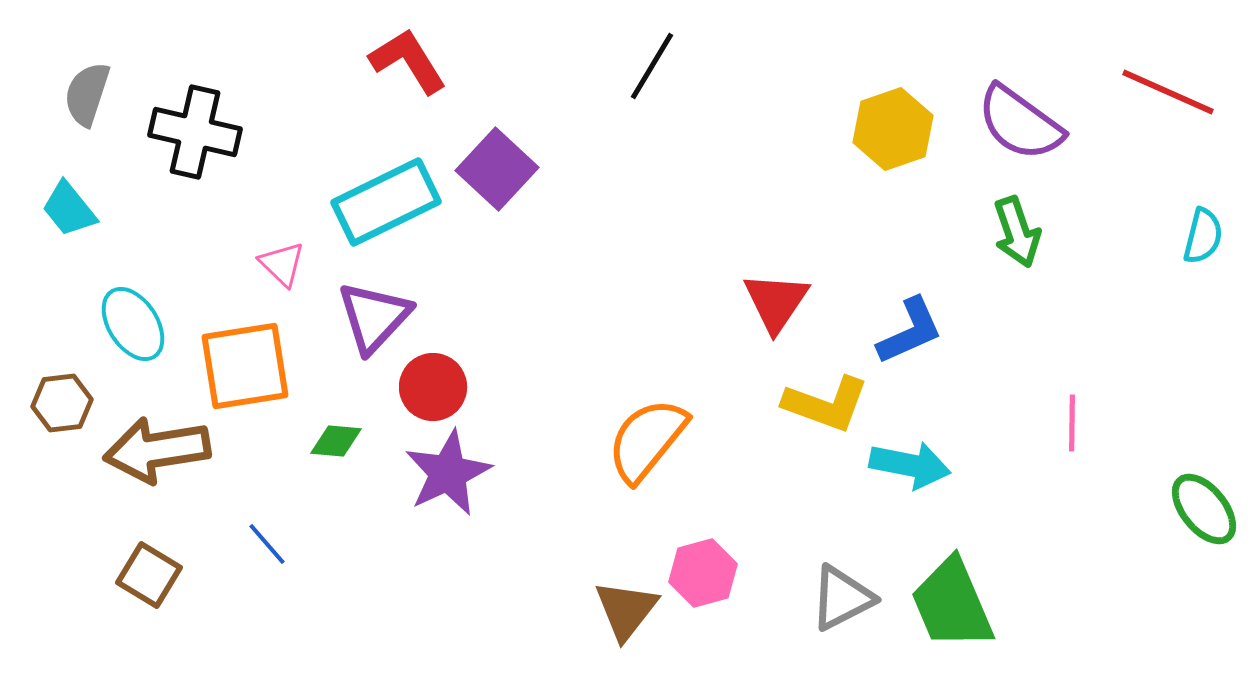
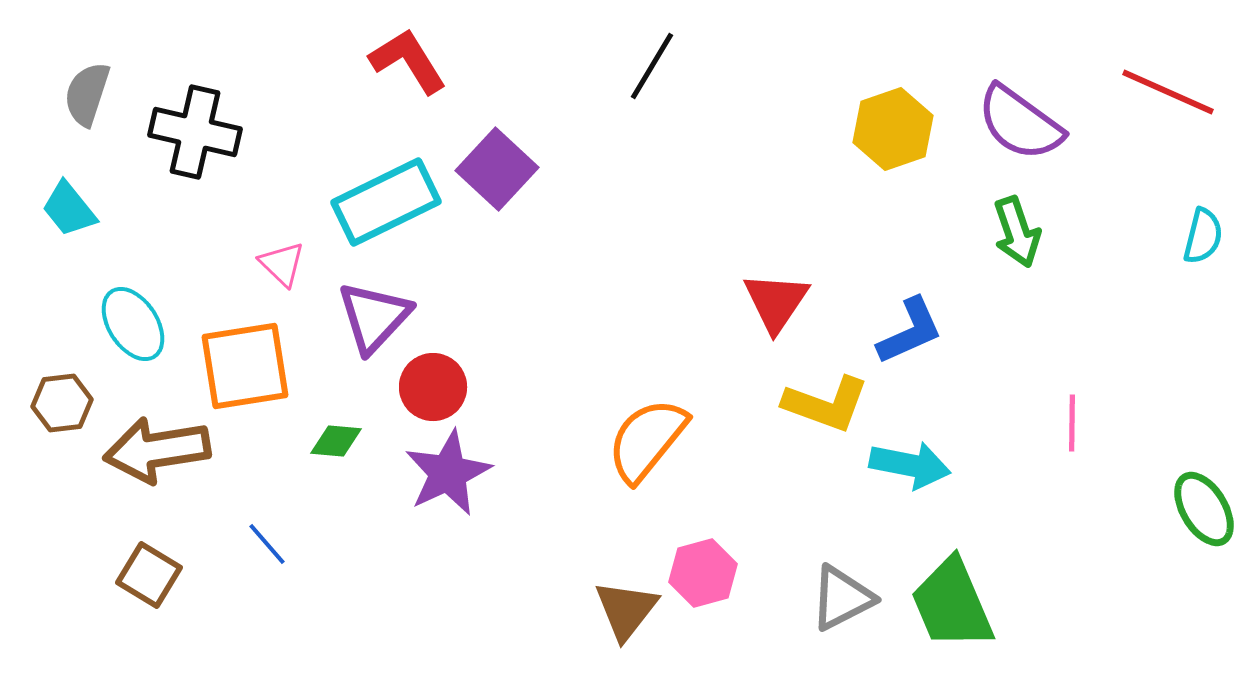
green ellipse: rotated 8 degrees clockwise
